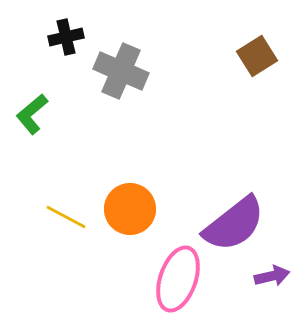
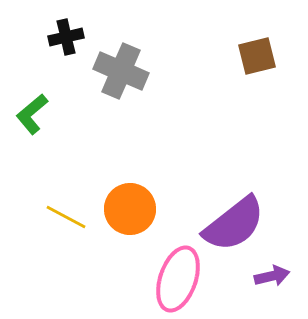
brown square: rotated 18 degrees clockwise
